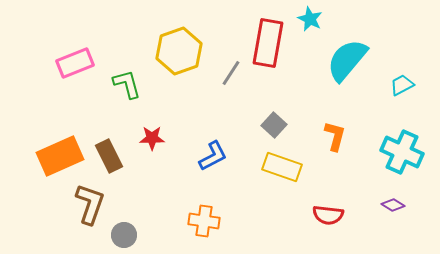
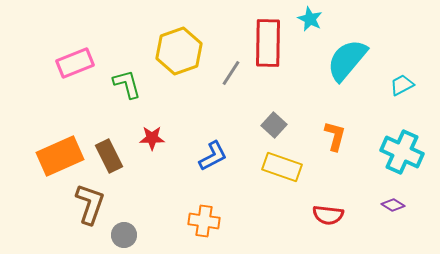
red rectangle: rotated 9 degrees counterclockwise
